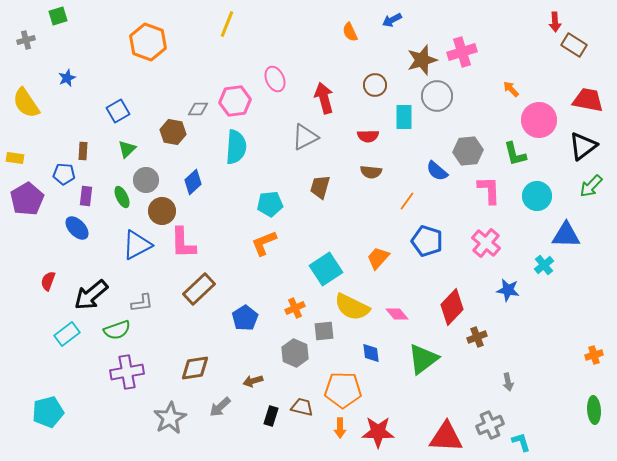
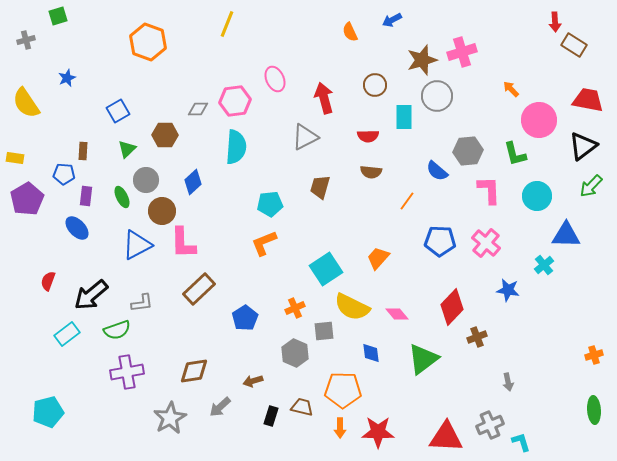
brown hexagon at (173, 132): moved 8 px left, 3 px down; rotated 10 degrees counterclockwise
blue pentagon at (427, 241): moved 13 px right; rotated 16 degrees counterclockwise
brown diamond at (195, 368): moved 1 px left, 3 px down
